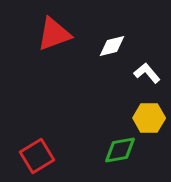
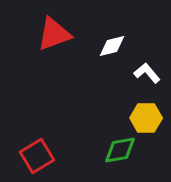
yellow hexagon: moved 3 px left
